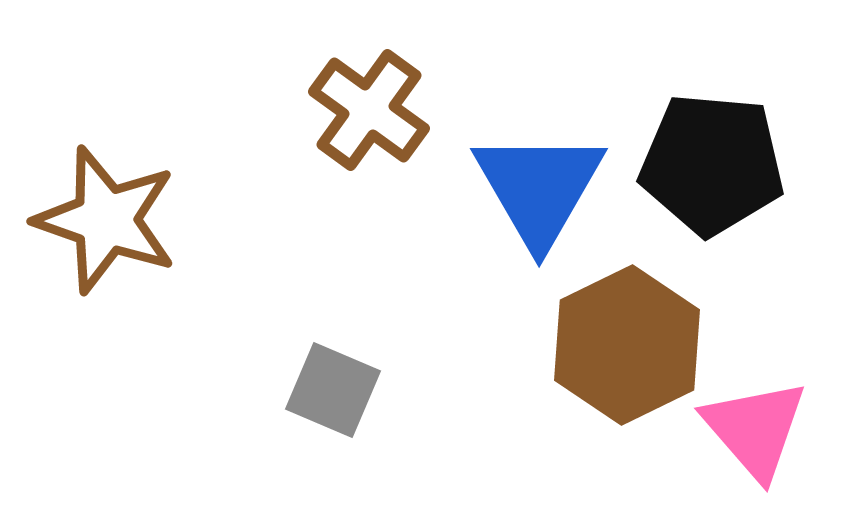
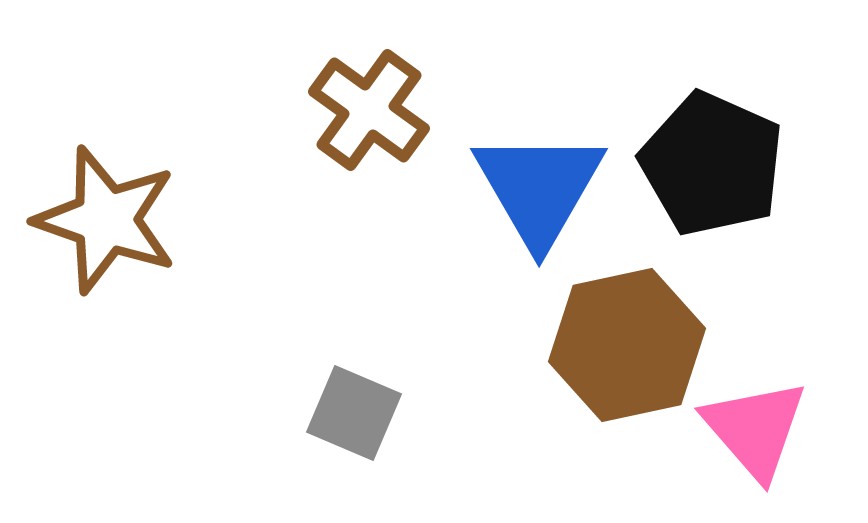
black pentagon: rotated 19 degrees clockwise
brown hexagon: rotated 14 degrees clockwise
gray square: moved 21 px right, 23 px down
